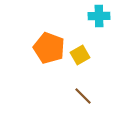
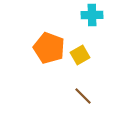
cyan cross: moved 7 px left, 1 px up
